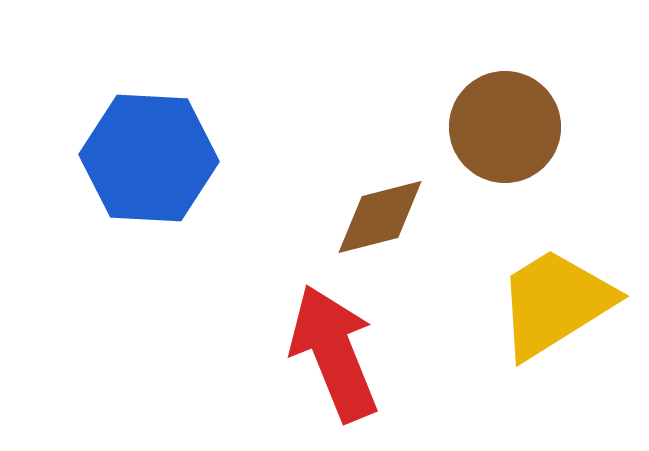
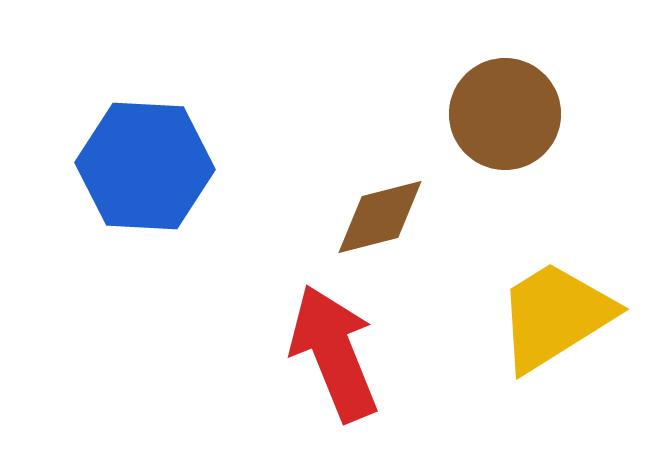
brown circle: moved 13 px up
blue hexagon: moved 4 px left, 8 px down
yellow trapezoid: moved 13 px down
